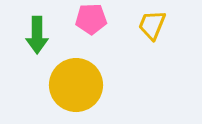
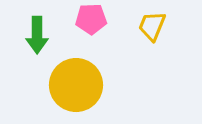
yellow trapezoid: moved 1 px down
